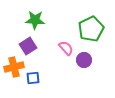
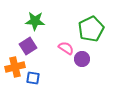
green star: moved 1 px down
pink semicircle: rotated 14 degrees counterclockwise
purple circle: moved 2 px left, 1 px up
orange cross: moved 1 px right
blue square: rotated 16 degrees clockwise
